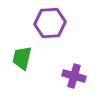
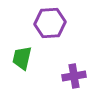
purple cross: rotated 25 degrees counterclockwise
